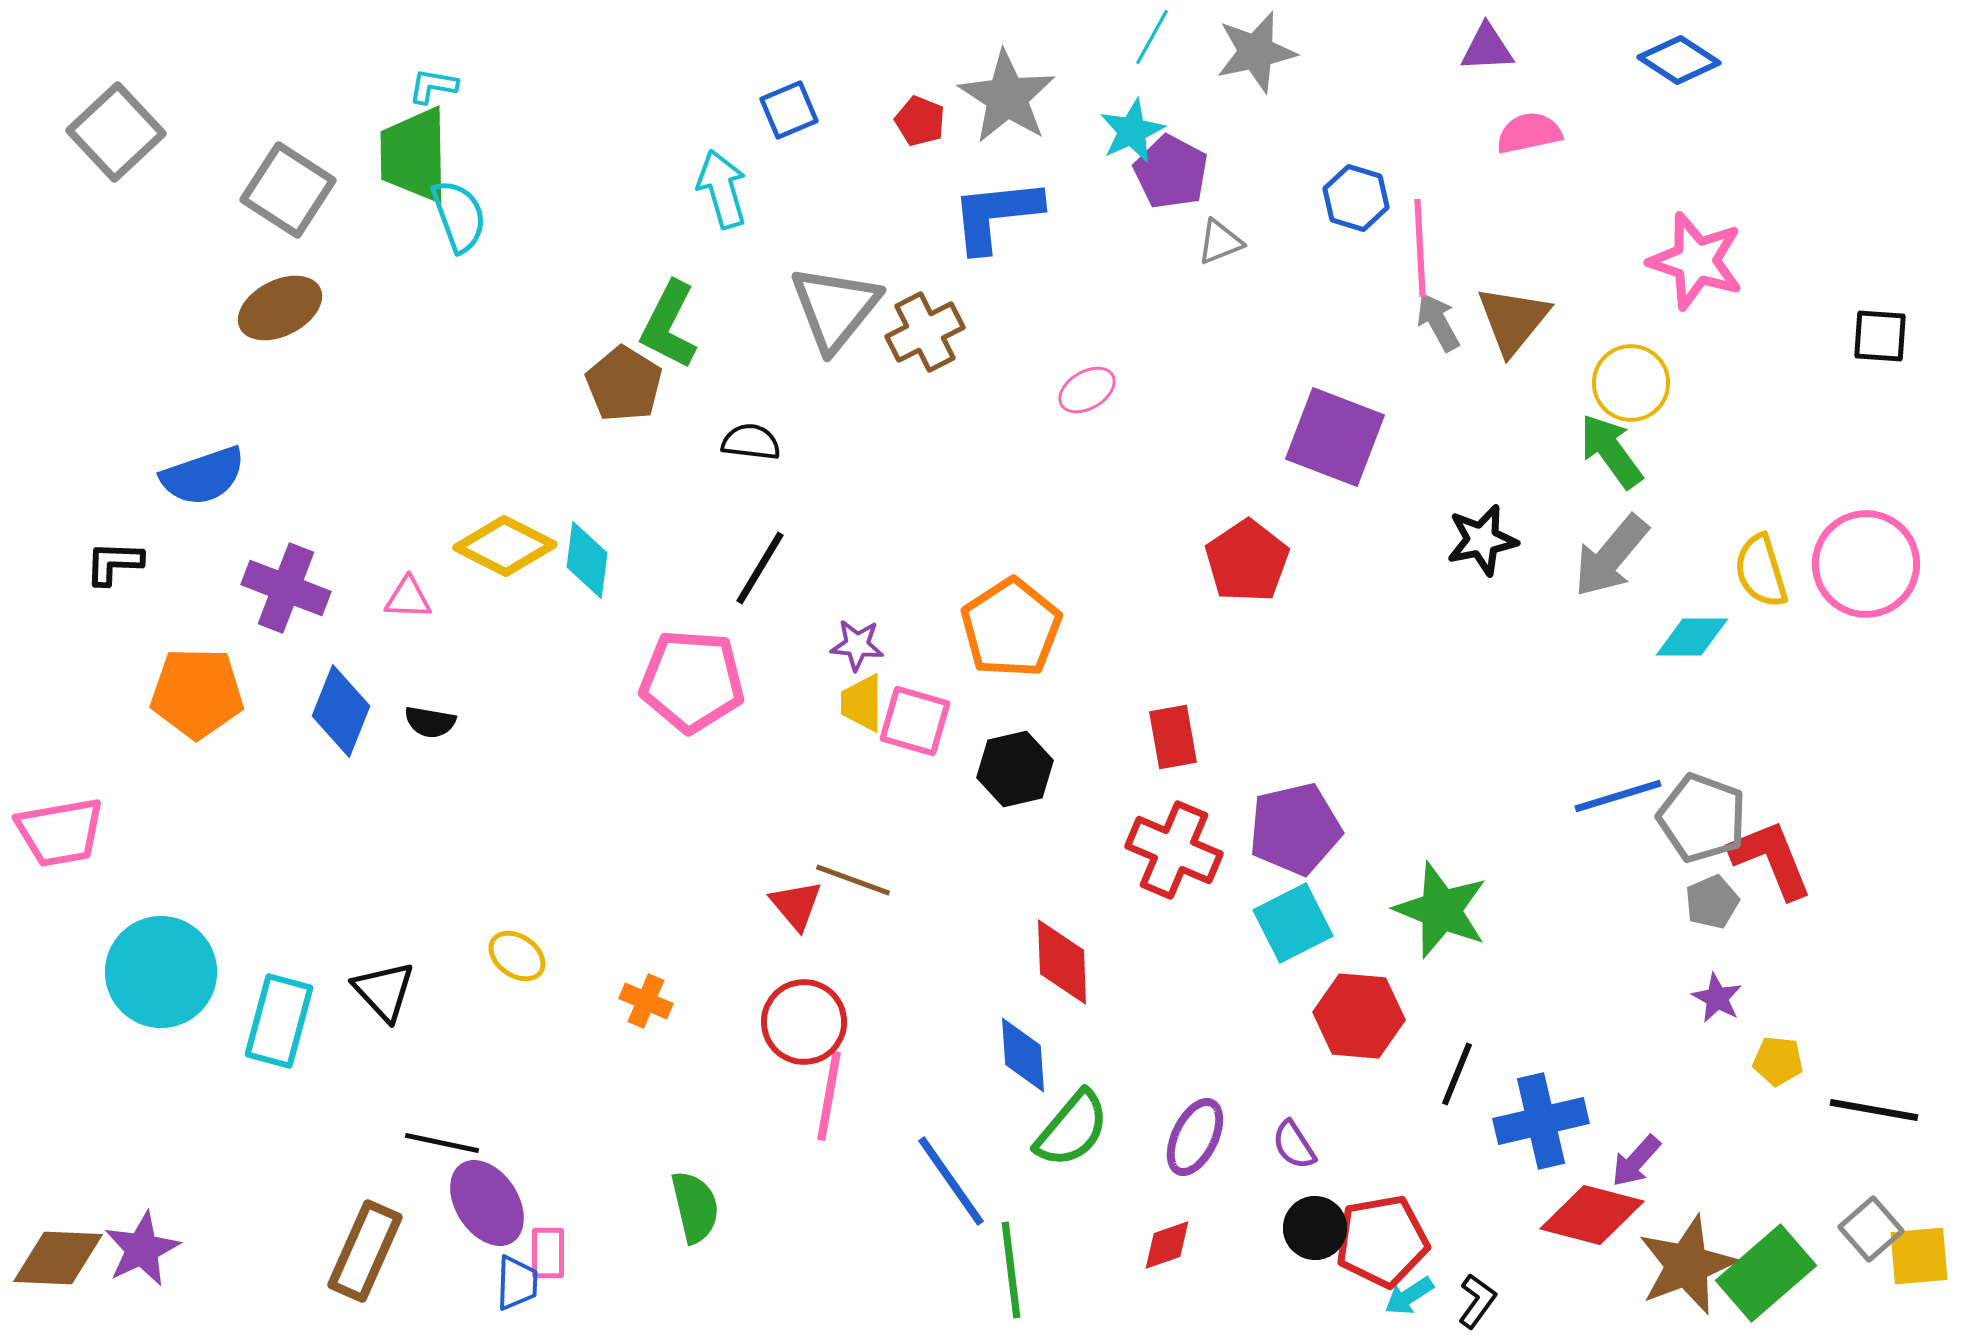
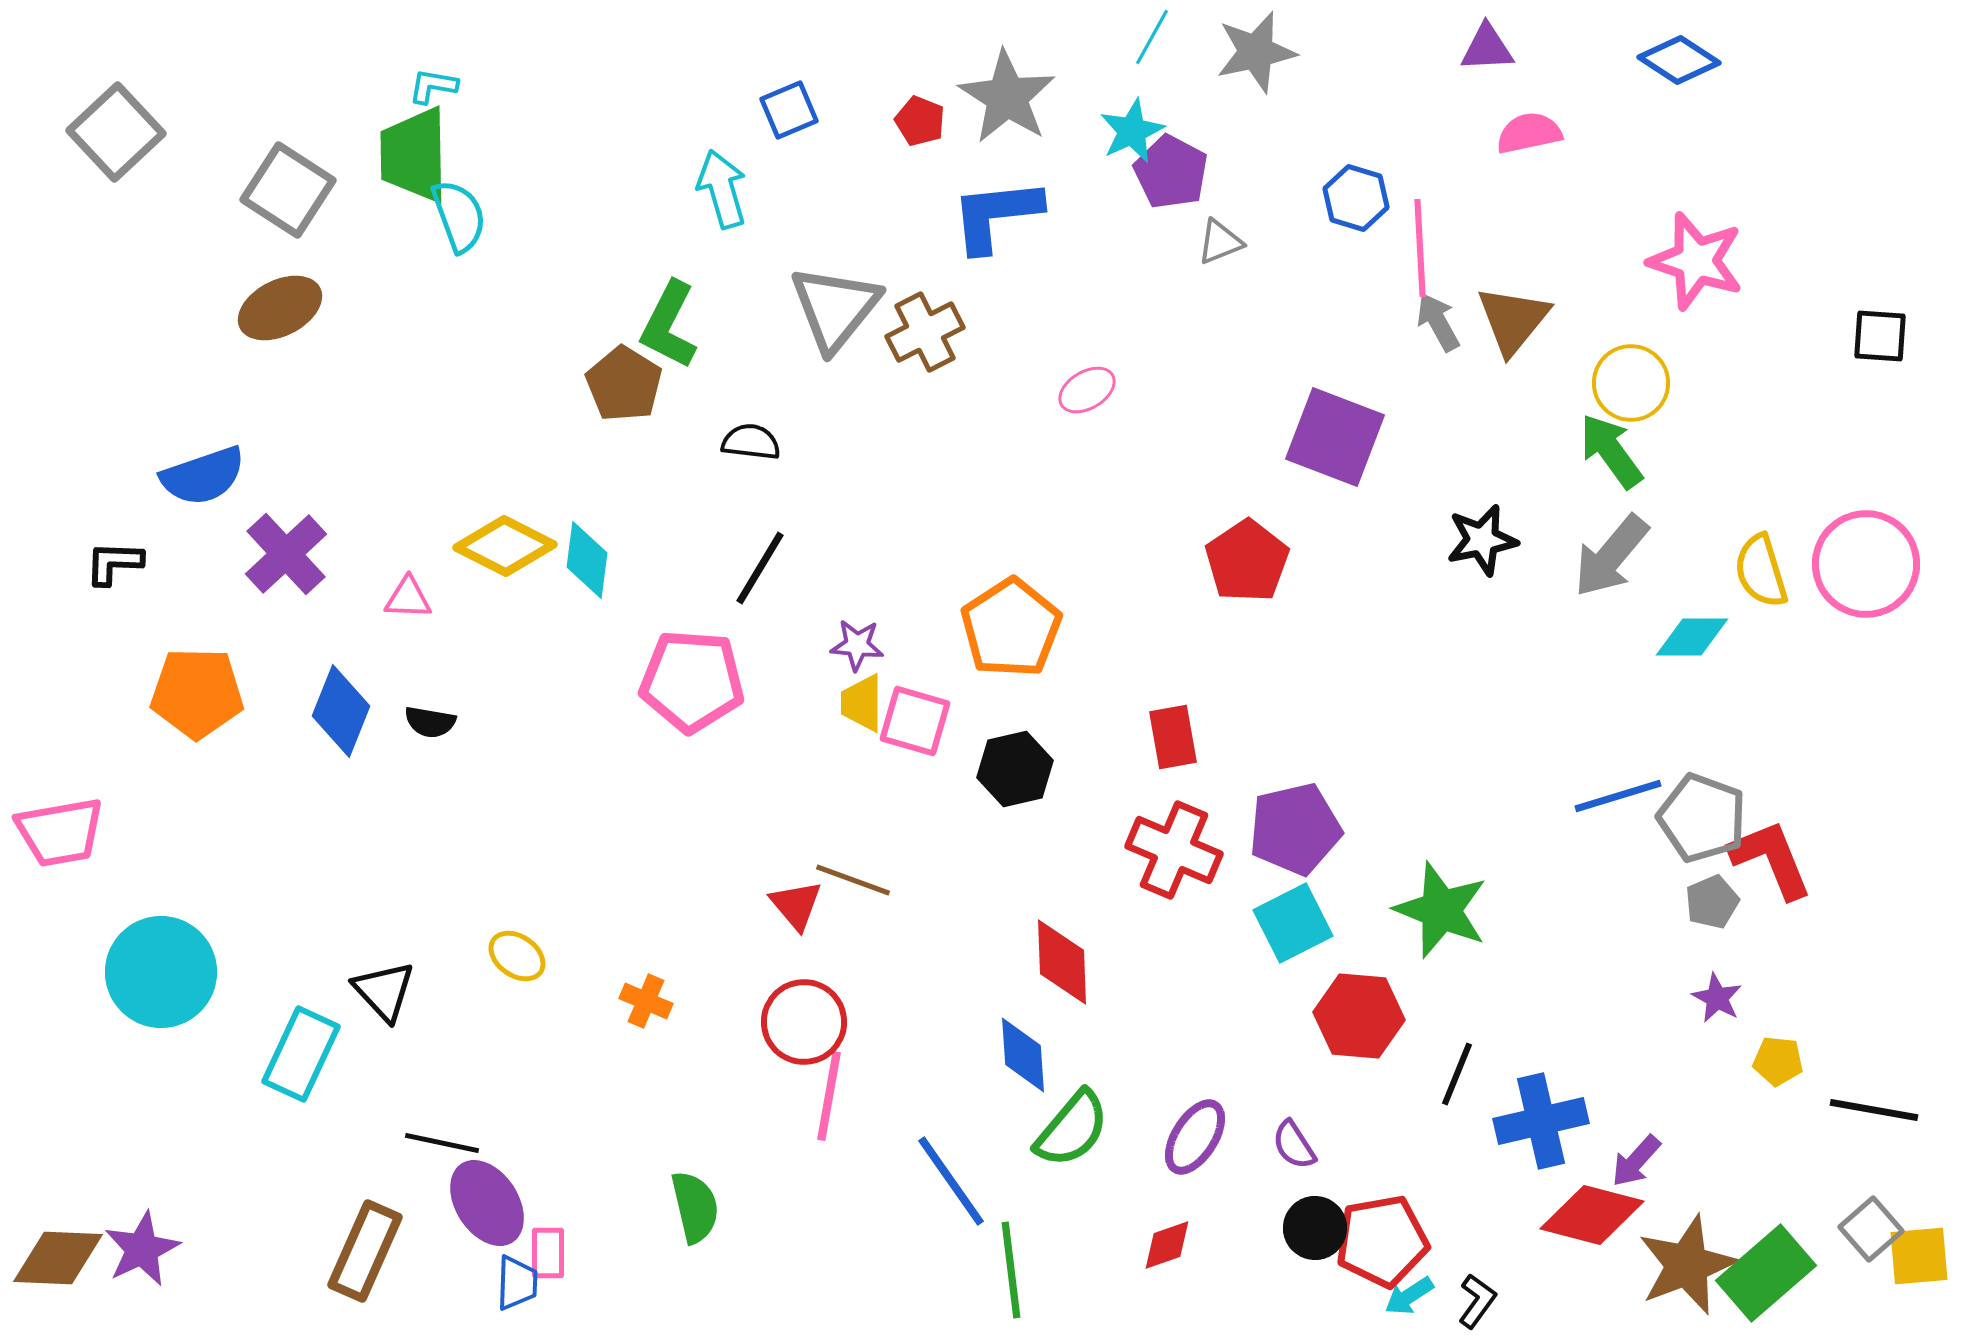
purple cross at (286, 588): moved 34 px up; rotated 26 degrees clockwise
cyan rectangle at (279, 1021): moved 22 px right, 33 px down; rotated 10 degrees clockwise
purple ellipse at (1195, 1137): rotated 6 degrees clockwise
